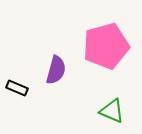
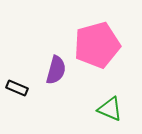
pink pentagon: moved 9 px left, 1 px up
green triangle: moved 2 px left, 2 px up
